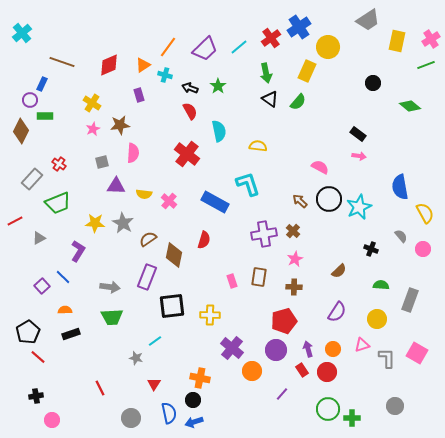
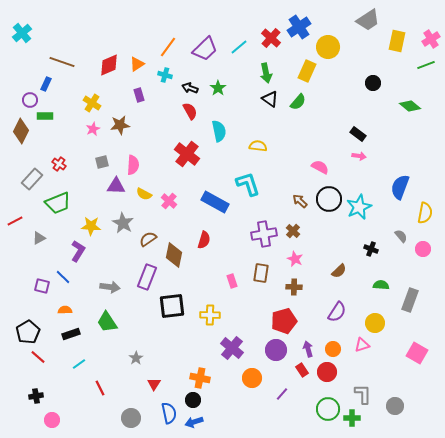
red cross at (271, 38): rotated 12 degrees counterclockwise
orange triangle at (143, 65): moved 6 px left, 1 px up
blue rectangle at (42, 84): moved 4 px right
green star at (218, 86): moved 2 px down
pink semicircle at (133, 153): moved 12 px down
blue semicircle at (400, 187): rotated 30 degrees clockwise
yellow semicircle at (144, 194): rotated 21 degrees clockwise
yellow semicircle at (425, 213): rotated 40 degrees clockwise
yellow star at (95, 223): moved 4 px left, 3 px down
pink star at (295, 259): rotated 21 degrees counterclockwise
brown rectangle at (259, 277): moved 2 px right, 4 px up
purple square at (42, 286): rotated 35 degrees counterclockwise
green trapezoid at (112, 317): moved 5 px left, 5 px down; rotated 60 degrees clockwise
yellow circle at (377, 319): moved 2 px left, 4 px down
cyan line at (155, 341): moved 76 px left, 23 px down
gray star at (136, 358): rotated 24 degrees clockwise
gray L-shape at (387, 358): moved 24 px left, 36 px down
orange circle at (252, 371): moved 7 px down
